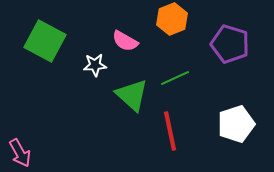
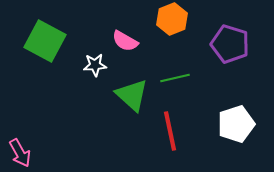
green line: rotated 12 degrees clockwise
